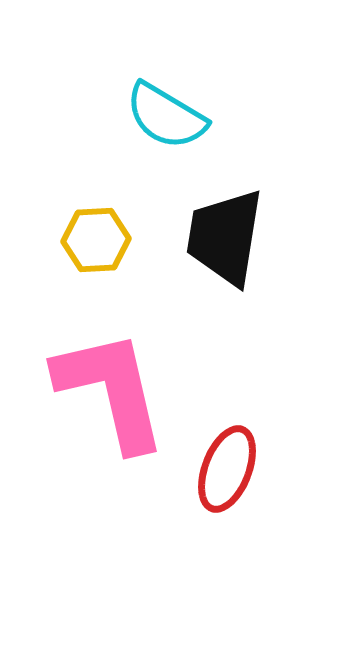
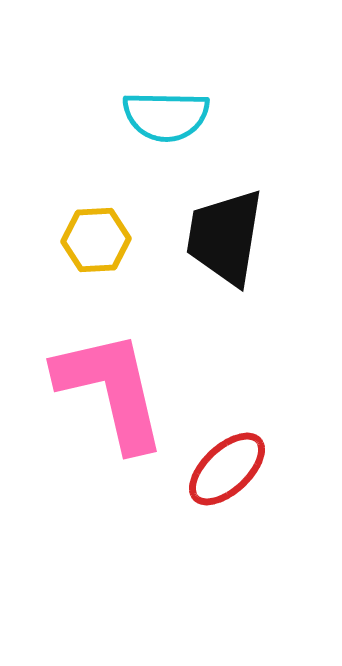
cyan semicircle: rotated 30 degrees counterclockwise
red ellipse: rotated 26 degrees clockwise
